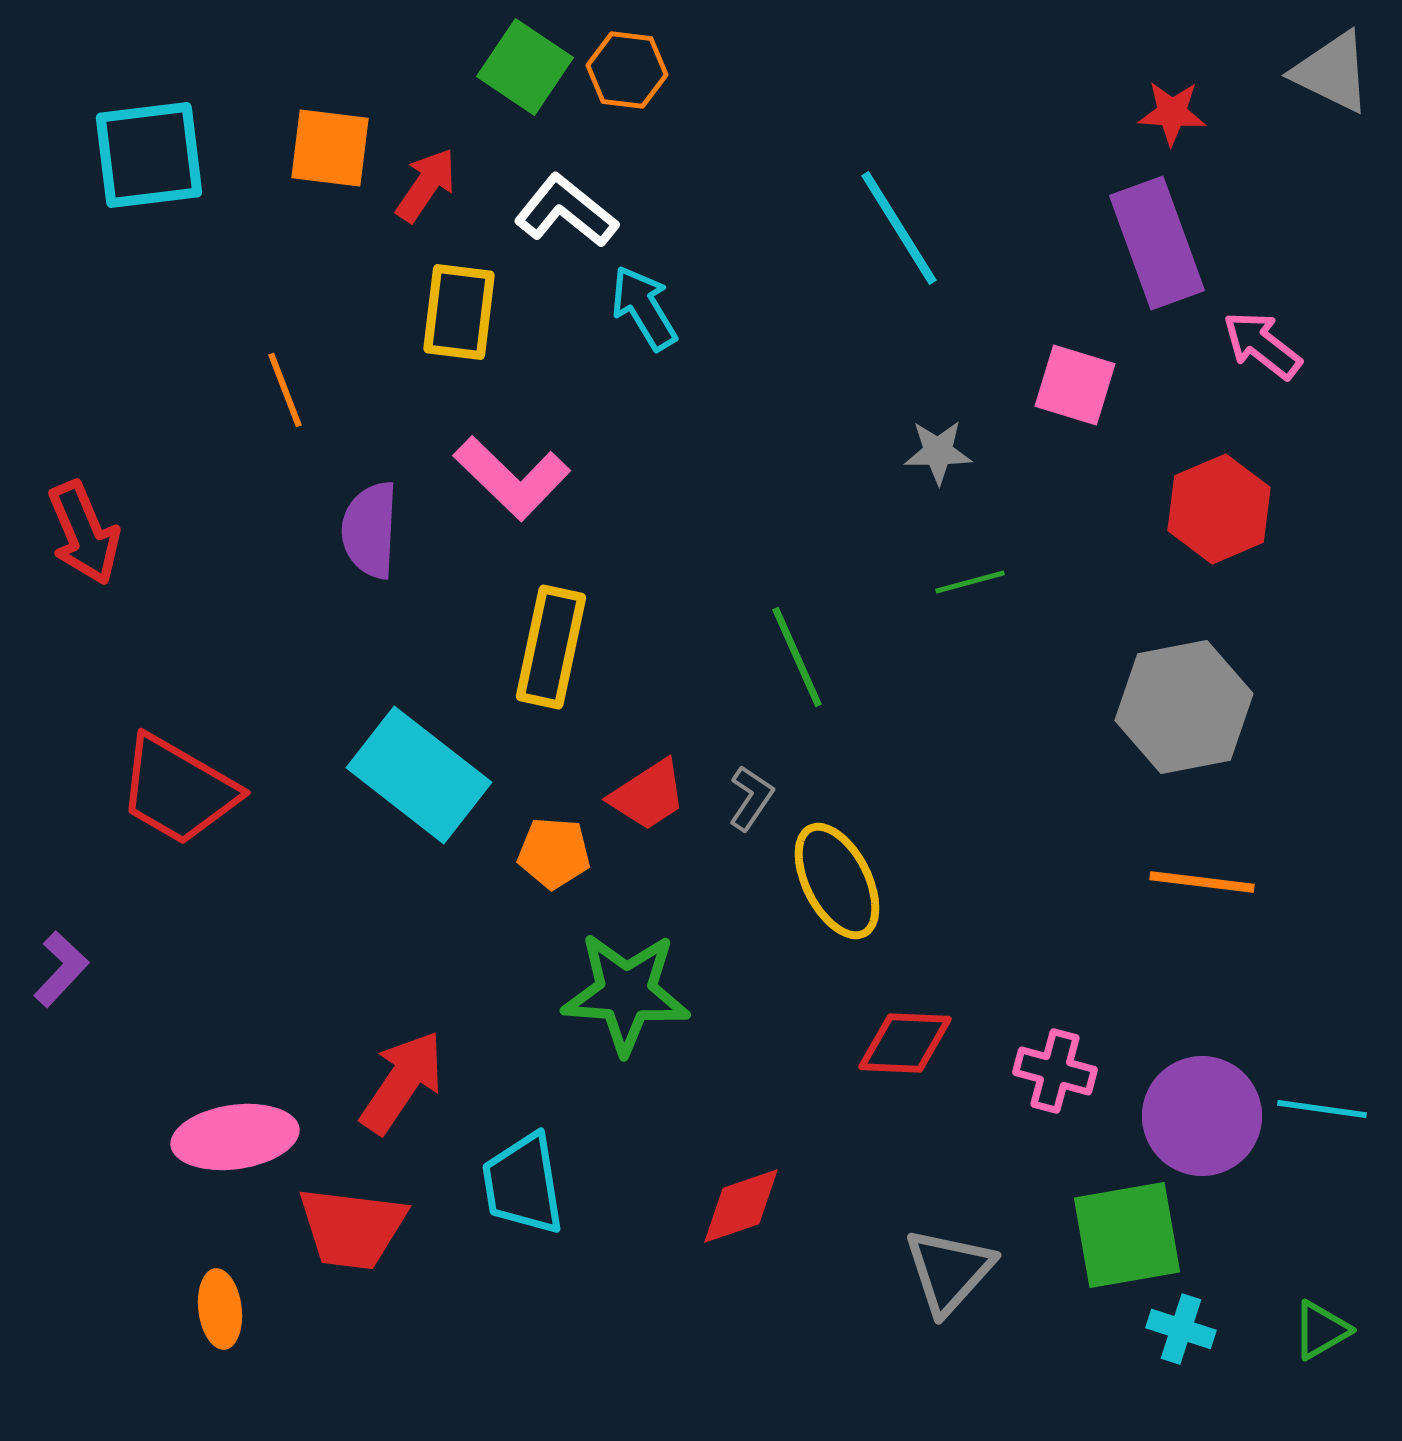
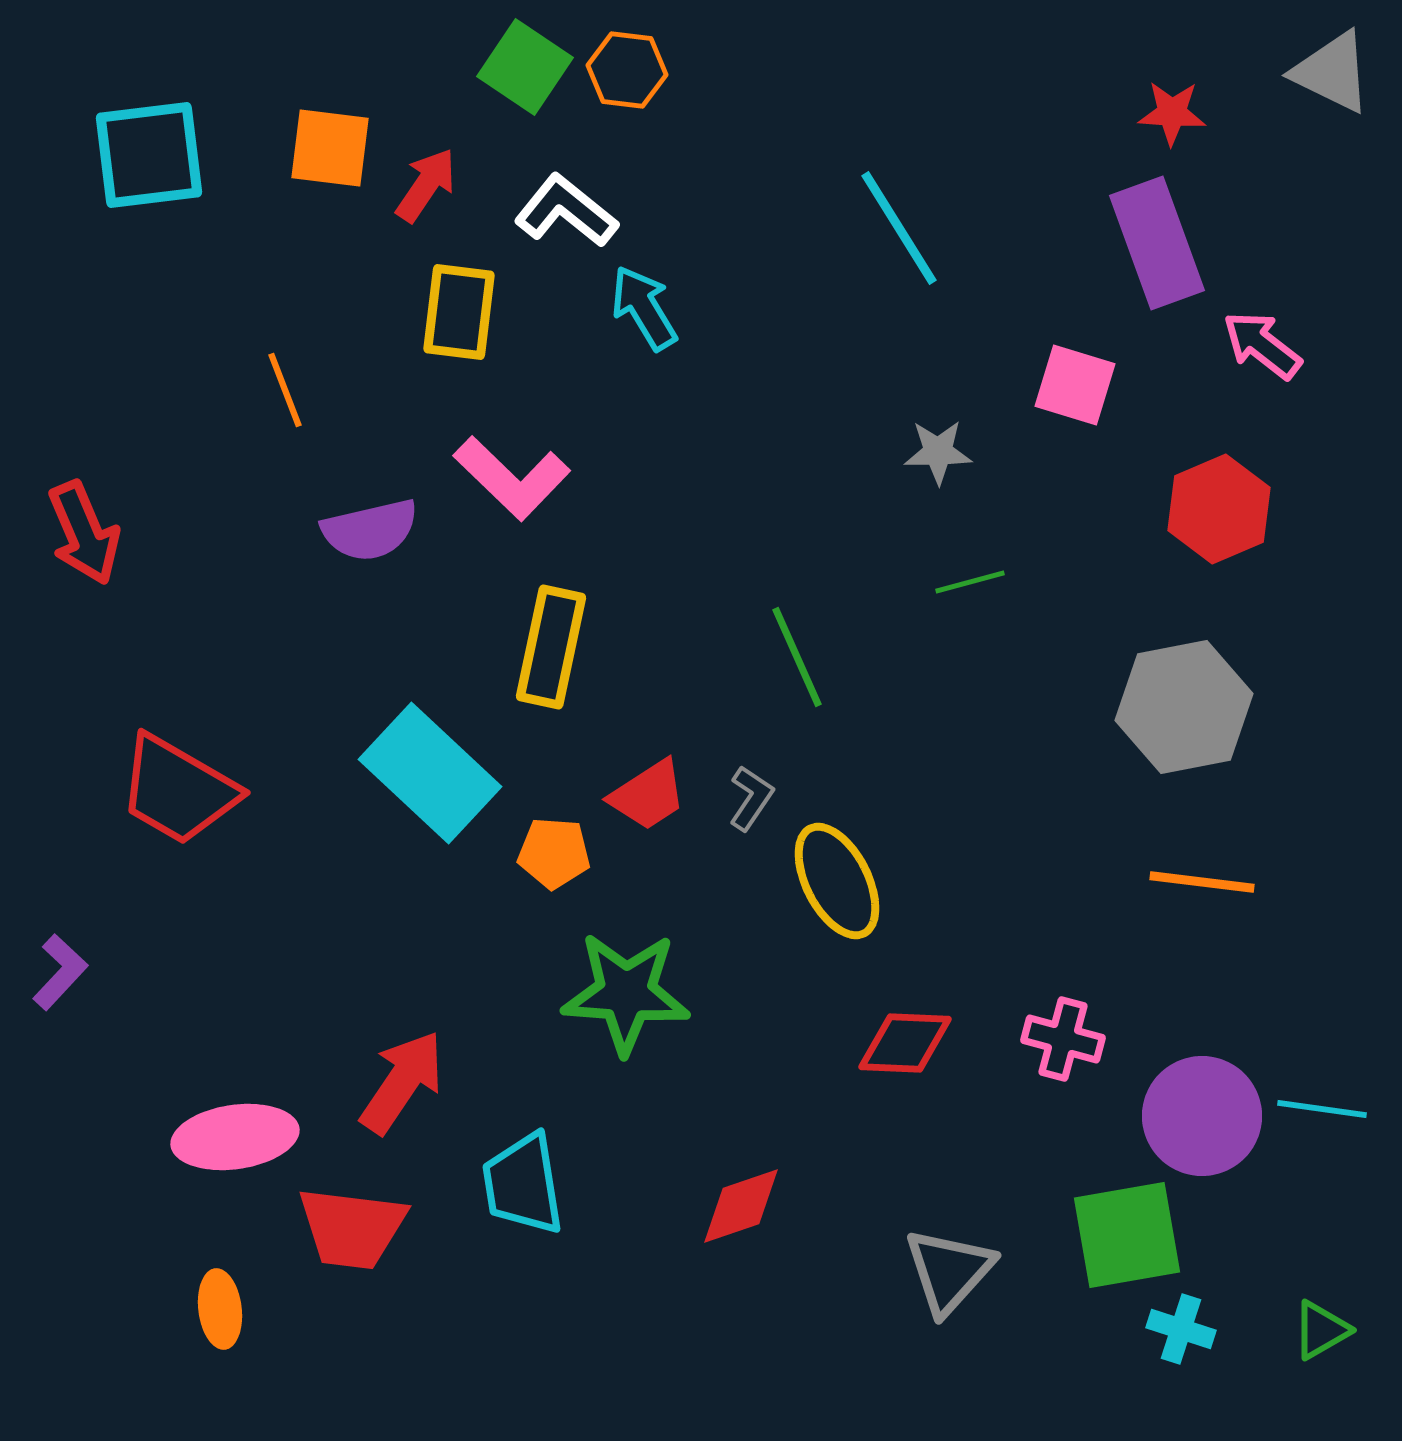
purple semicircle at (370, 530): rotated 106 degrees counterclockwise
cyan rectangle at (419, 775): moved 11 px right, 2 px up; rotated 5 degrees clockwise
purple L-shape at (61, 969): moved 1 px left, 3 px down
pink cross at (1055, 1071): moved 8 px right, 32 px up
